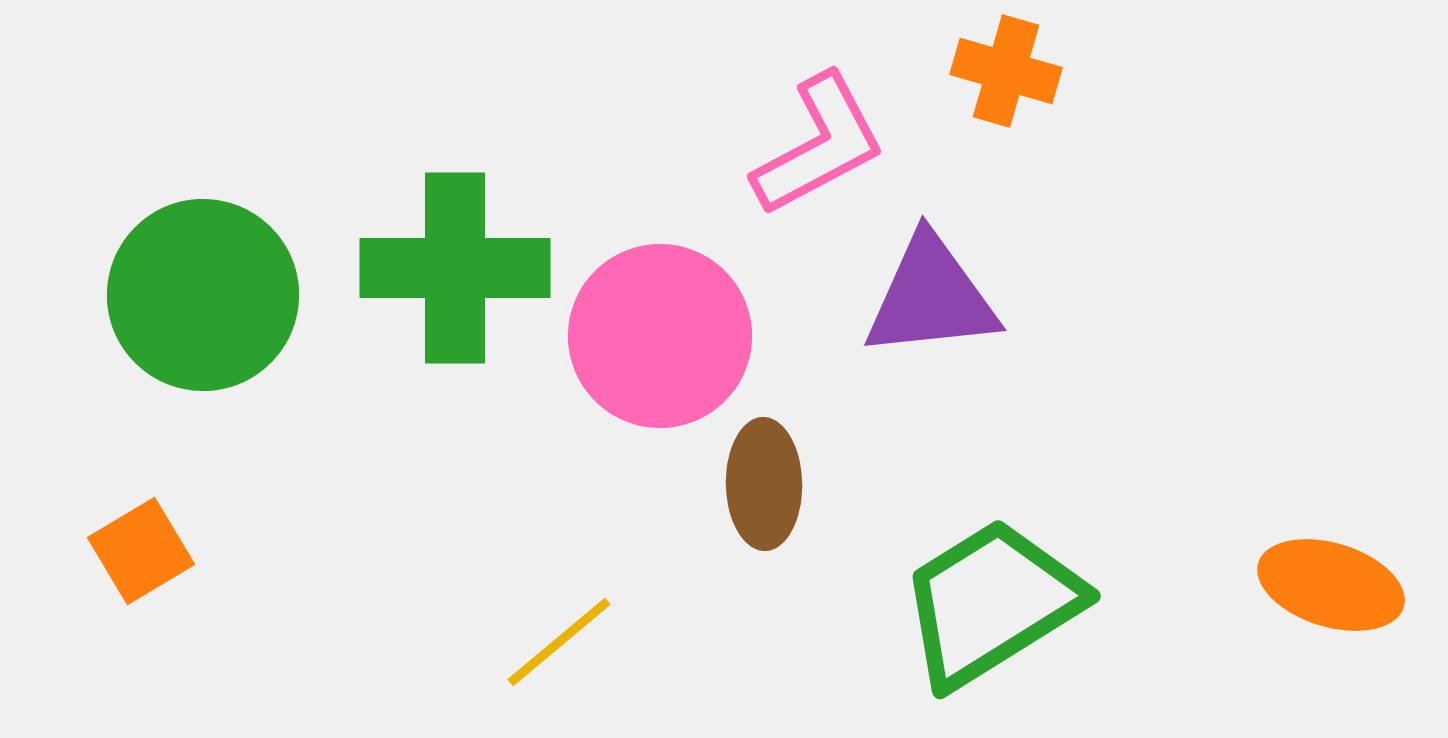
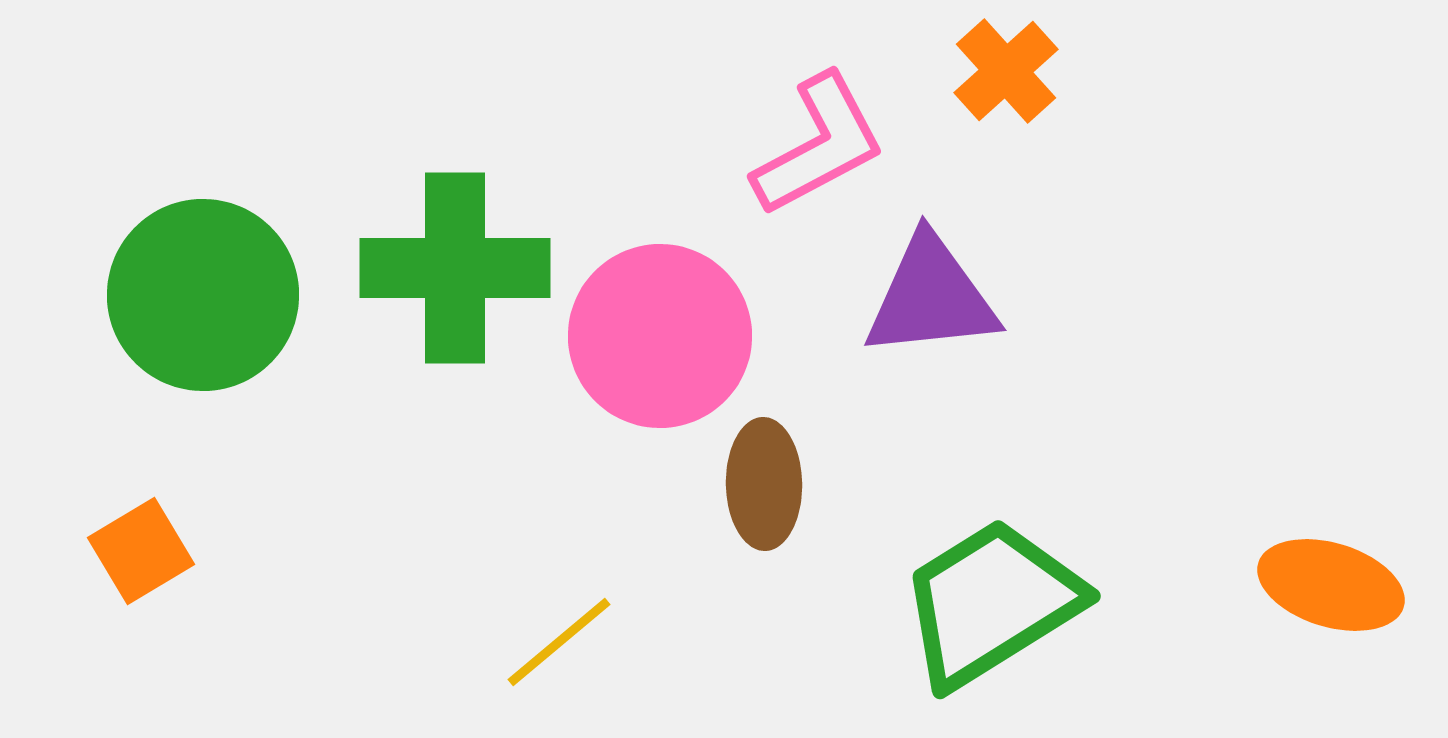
orange cross: rotated 32 degrees clockwise
